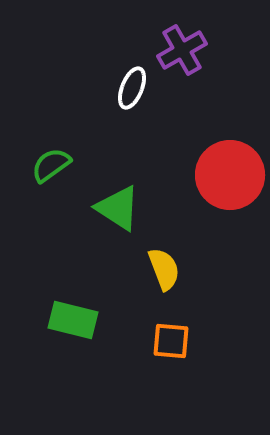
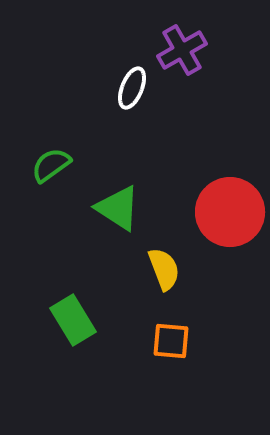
red circle: moved 37 px down
green rectangle: rotated 45 degrees clockwise
